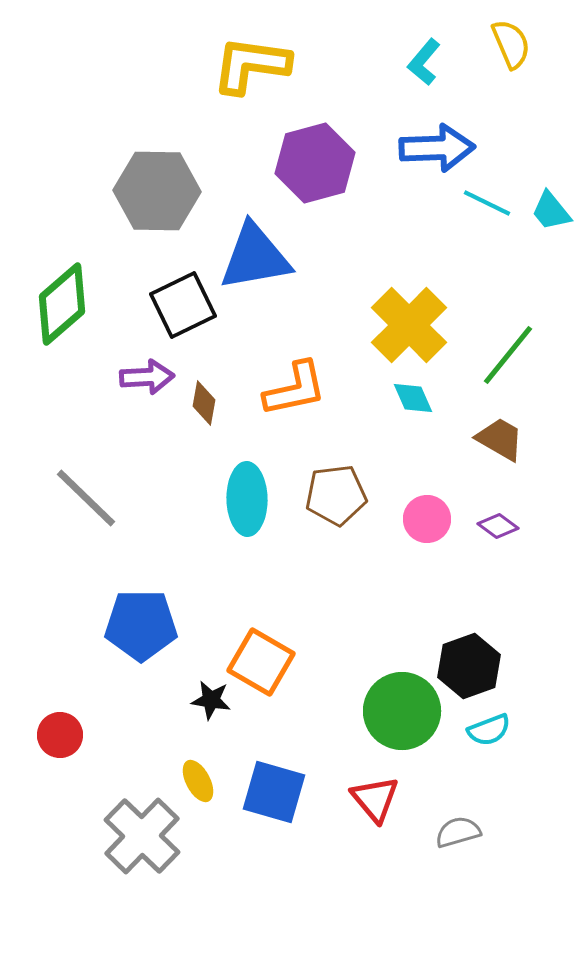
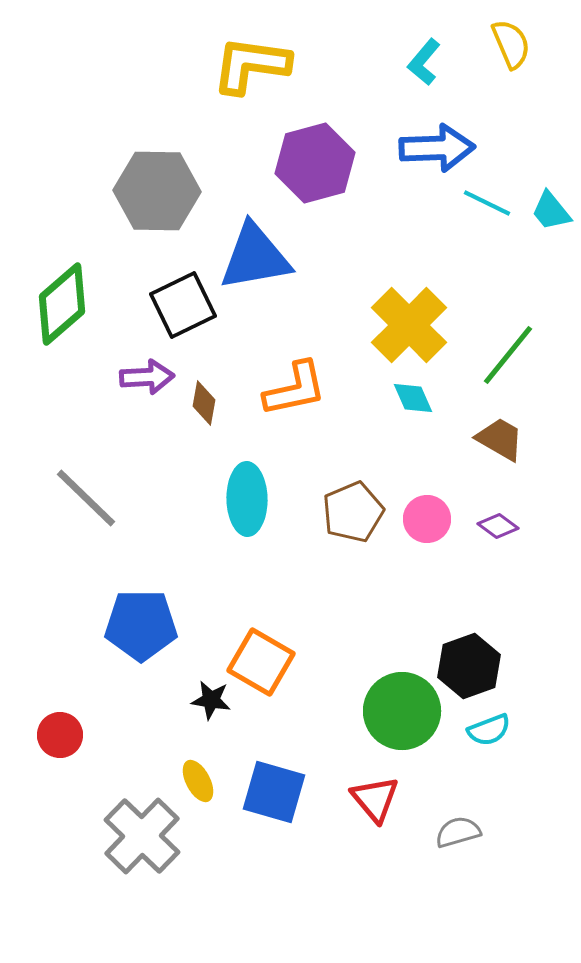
brown pentagon: moved 17 px right, 17 px down; rotated 16 degrees counterclockwise
